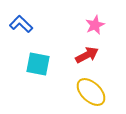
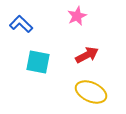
pink star: moved 18 px left, 9 px up
cyan square: moved 2 px up
yellow ellipse: rotated 20 degrees counterclockwise
